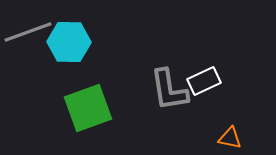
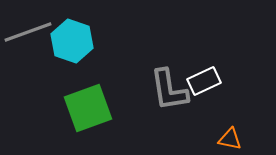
cyan hexagon: moved 3 px right, 1 px up; rotated 18 degrees clockwise
orange triangle: moved 1 px down
